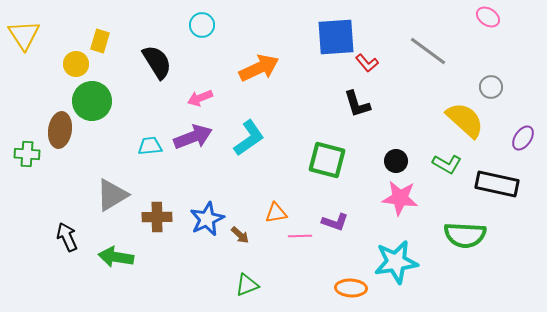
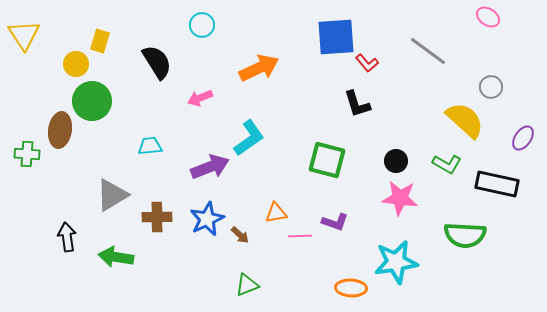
purple arrow: moved 17 px right, 30 px down
black arrow: rotated 16 degrees clockwise
